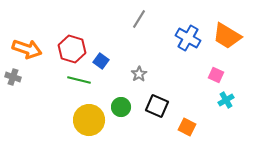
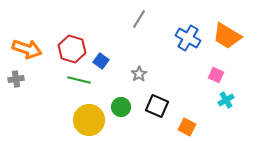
gray cross: moved 3 px right, 2 px down; rotated 28 degrees counterclockwise
